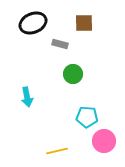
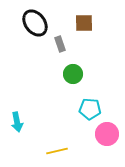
black ellipse: moved 2 px right; rotated 76 degrees clockwise
gray rectangle: rotated 56 degrees clockwise
cyan arrow: moved 10 px left, 25 px down
cyan pentagon: moved 3 px right, 8 px up
pink circle: moved 3 px right, 7 px up
